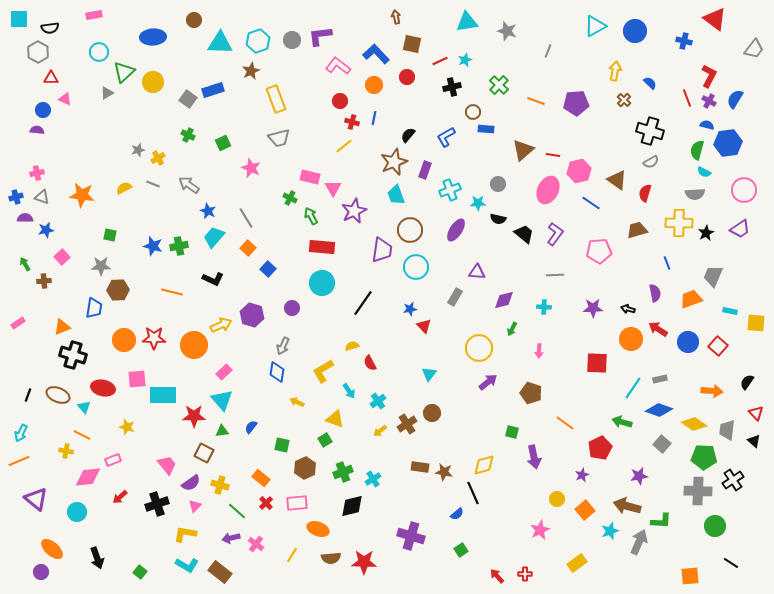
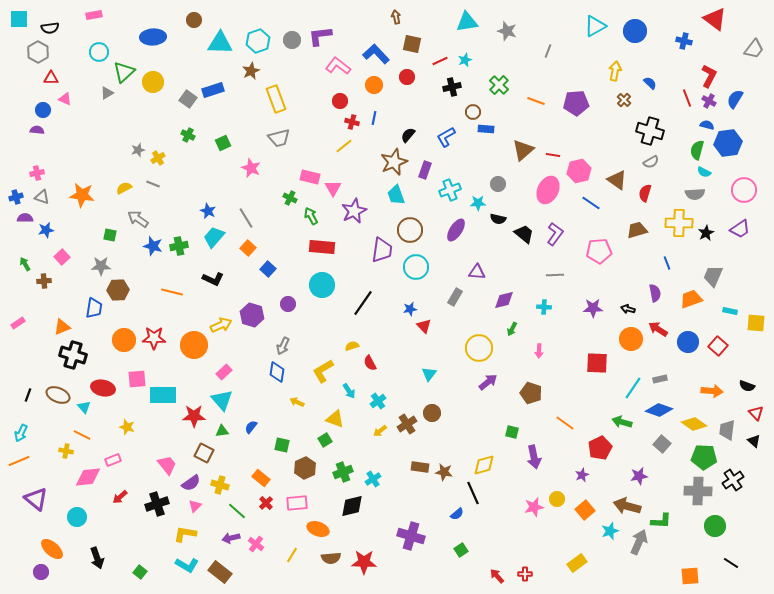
gray arrow at (189, 185): moved 51 px left, 34 px down
cyan circle at (322, 283): moved 2 px down
purple circle at (292, 308): moved 4 px left, 4 px up
black semicircle at (747, 382): moved 4 px down; rotated 105 degrees counterclockwise
cyan circle at (77, 512): moved 5 px down
pink star at (540, 530): moved 6 px left, 23 px up; rotated 12 degrees clockwise
